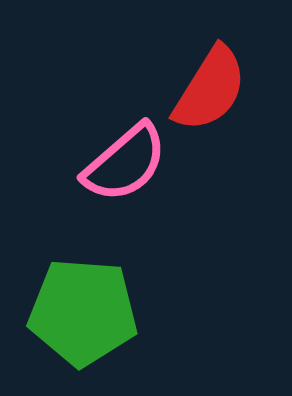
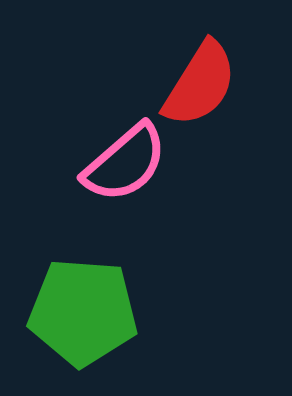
red semicircle: moved 10 px left, 5 px up
